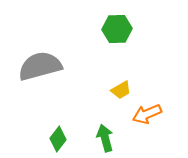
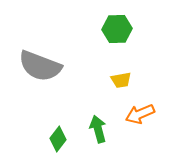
gray semicircle: rotated 144 degrees counterclockwise
yellow trapezoid: moved 10 px up; rotated 20 degrees clockwise
orange arrow: moved 7 px left
green arrow: moved 7 px left, 9 px up
